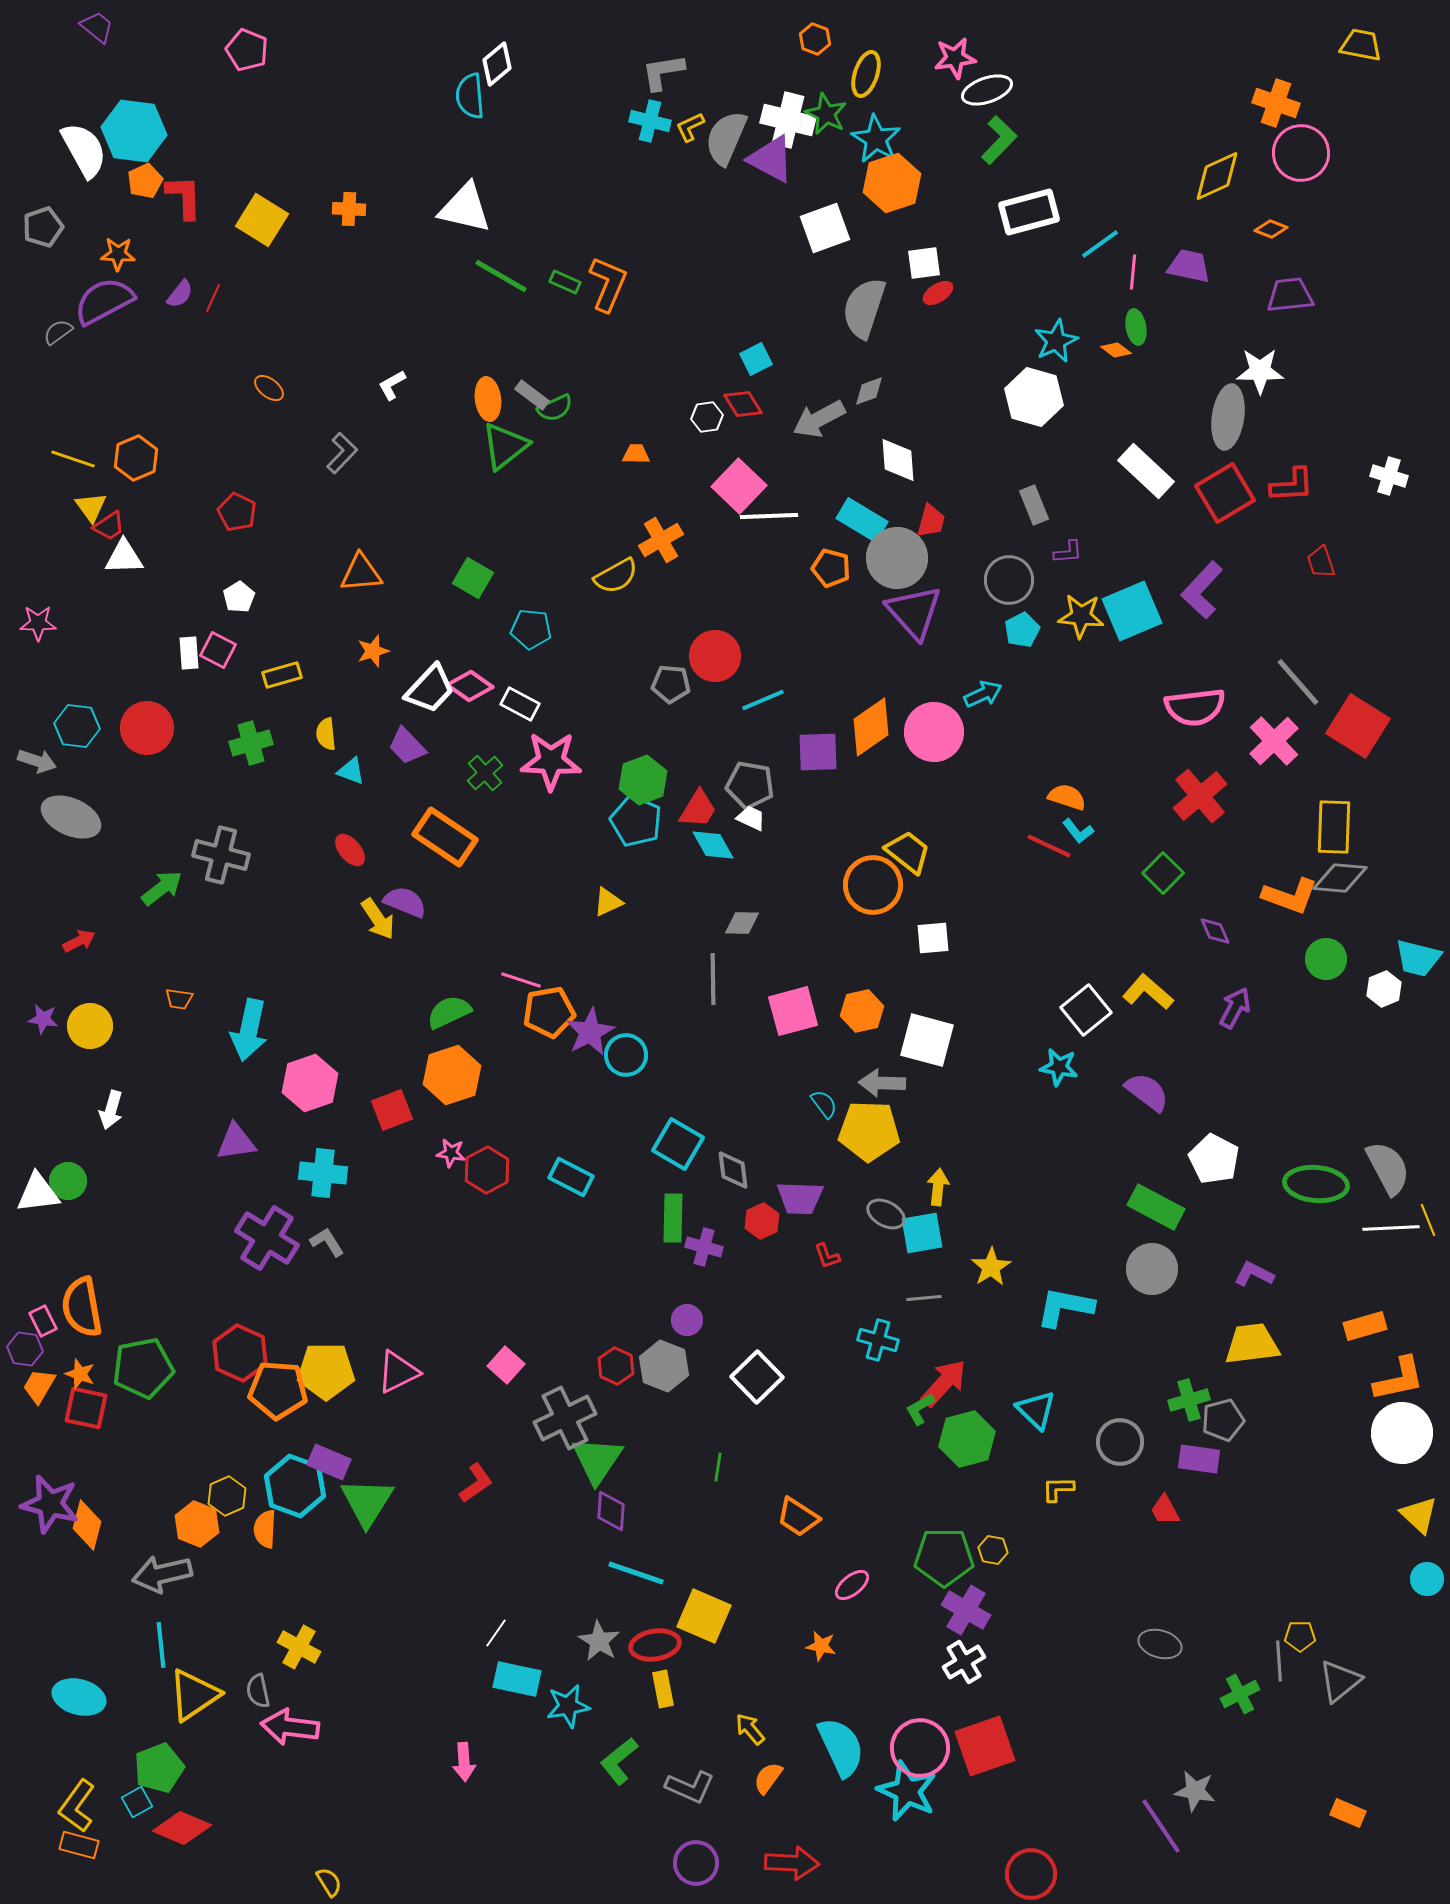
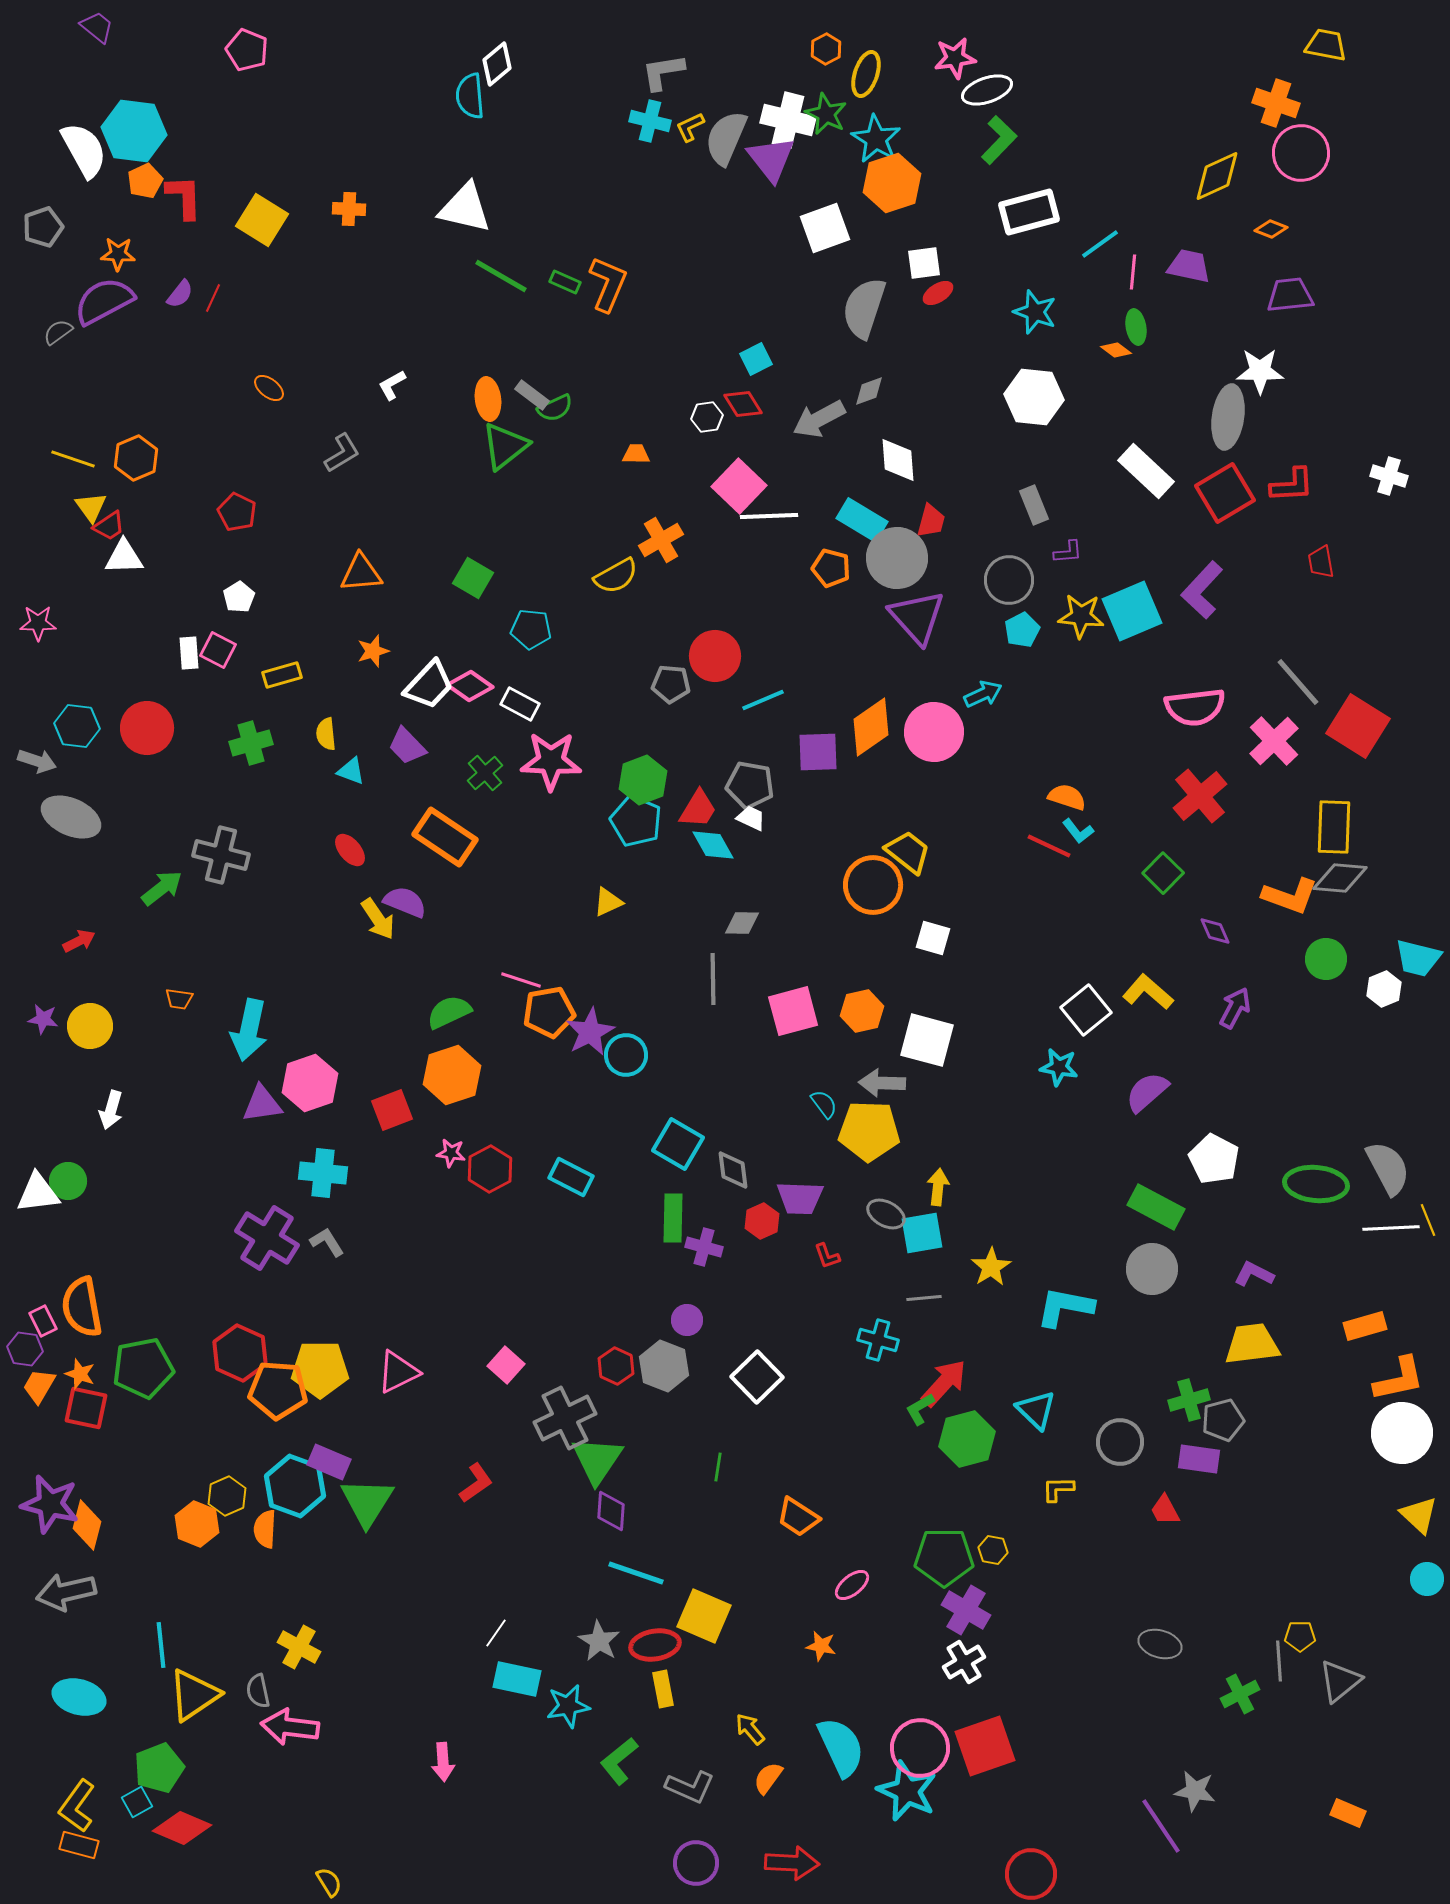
orange hexagon at (815, 39): moved 11 px right, 10 px down; rotated 12 degrees clockwise
yellow trapezoid at (1361, 45): moved 35 px left
purple triangle at (771, 159): rotated 24 degrees clockwise
cyan star at (1056, 341): moved 21 px left, 29 px up; rotated 27 degrees counterclockwise
white hexagon at (1034, 397): rotated 10 degrees counterclockwise
gray L-shape at (342, 453): rotated 15 degrees clockwise
red trapezoid at (1321, 562): rotated 8 degrees clockwise
purple triangle at (914, 612): moved 3 px right, 5 px down
white trapezoid at (430, 689): moved 1 px left, 4 px up
white square at (933, 938): rotated 21 degrees clockwise
purple semicircle at (1147, 1092): rotated 78 degrees counterclockwise
purple triangle at (236, 1142): moved 26 px right, 38 px up
red hexagon at (487, 1170): moved 3 px right, 1 px up
yellow pentagon at (326, 1371): moved 6 px left, 2 px up
gray arrow at (162, 1574): moved 96 px left, 18 px down
pink arrow at (464, 1762): moved 21 px left
